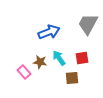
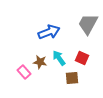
red square: rotated 32 degrees clockwise
